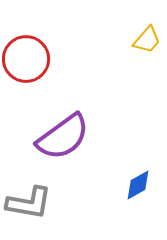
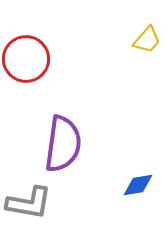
purple semicircle: moved 7 px down; rotated 46 degrees counterclockwise
blue diamond: rotated 20 degrees clockwise
